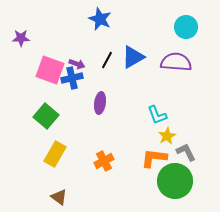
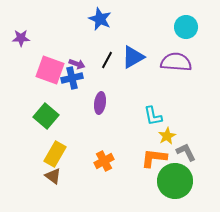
cyan L-shape: moved 4 px left, 1 px down; rotated 10 degrees clockwise
brown triangle: moved 6 px left, 21 px up
